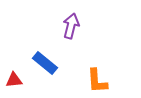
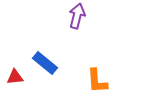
purple arrow: moved 6 px right, 10 px up
red triangle: moved 1 px right, 3 px up
